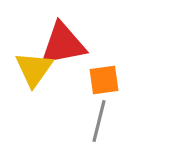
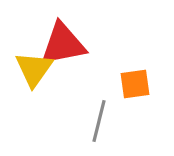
orange square: moved 31 px right, 4 px down
